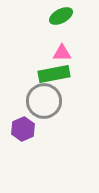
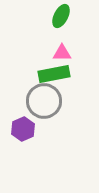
green ellipse: rotated 35 degrees counterclockwise
